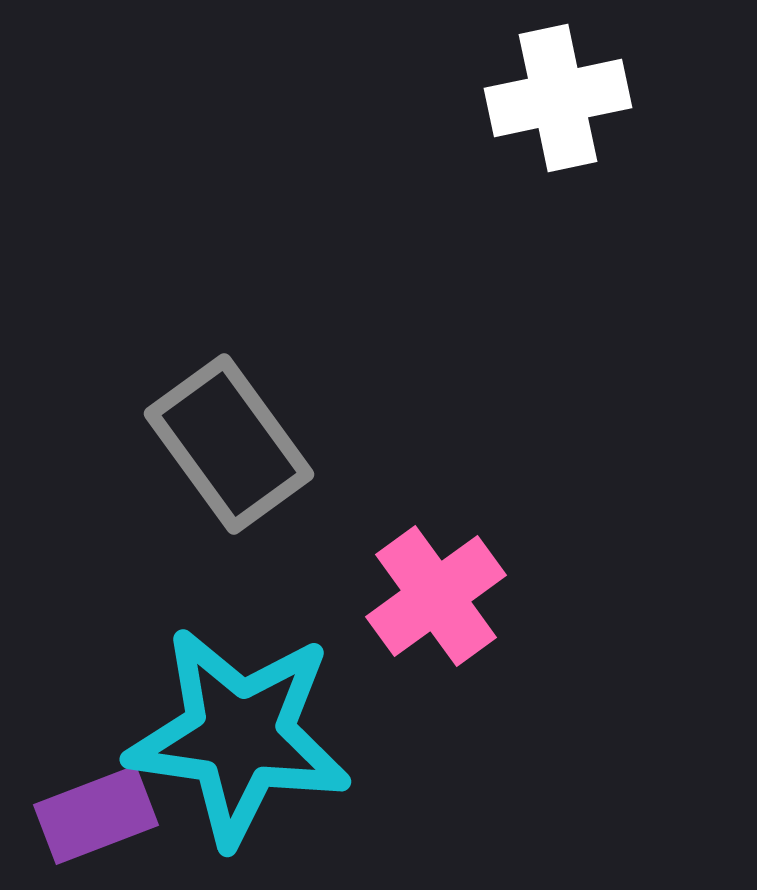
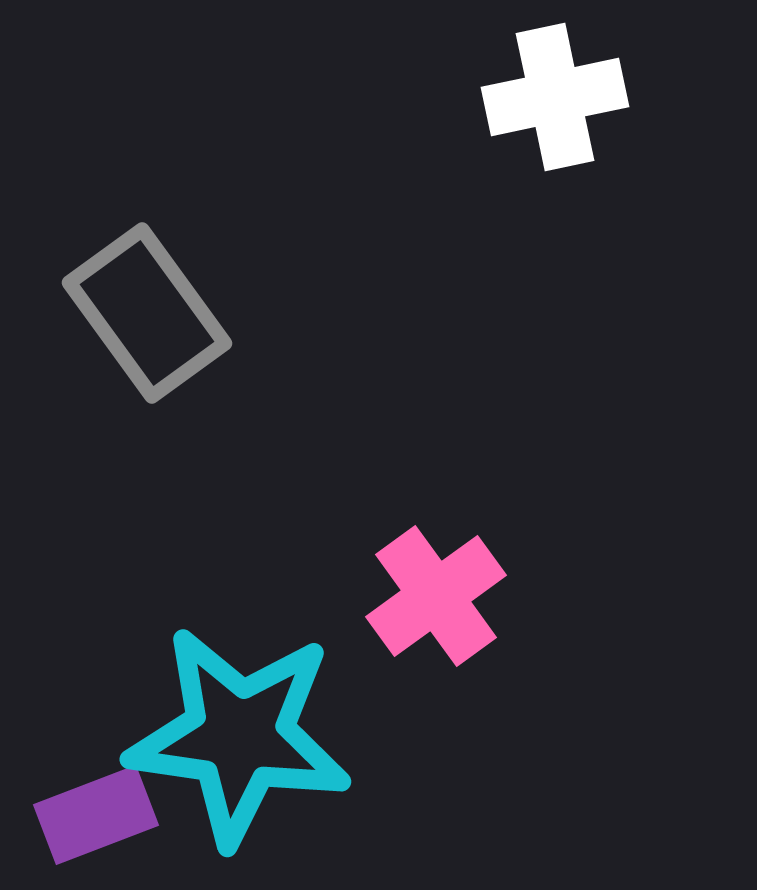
white cross: moved 3 px left, 1 px up
gray rectangle: moved 82 px left, 131 px up
